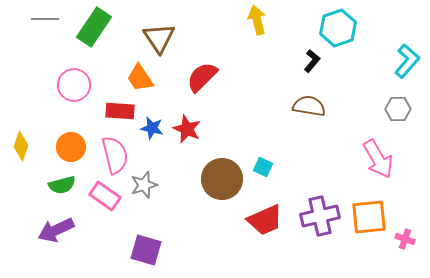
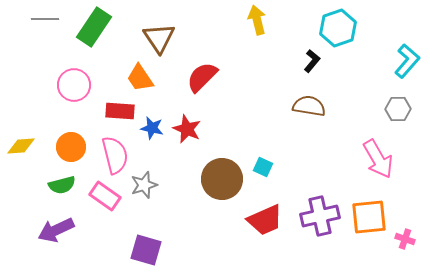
yellow diamond: rotated 68 degrees clockwise
